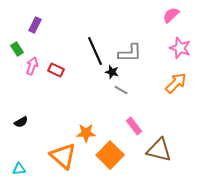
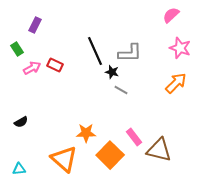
pink arrow: moved 2 px down; rotated 42 degrees clockwise
red rectangle: moved 1 px left, 5 px up
pink rectangle: moved 11 px down
orange triangle: moved 1 px right, 3 px down
